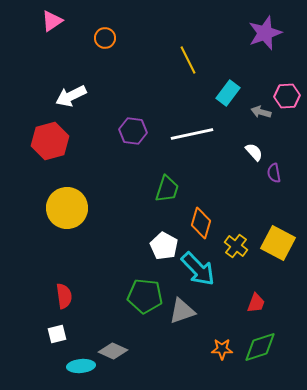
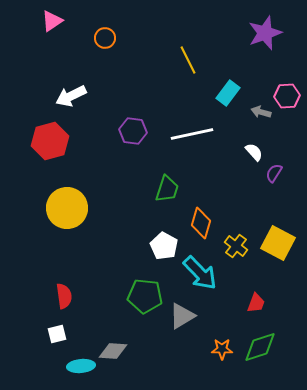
purple semicircle: rotated 42 degrees clockwise
cyan arrow: moved 2 px right, 4 px down
gray triangle: moved 5 px down; rotated 12 degrees counterclockwise
gray diamond: rotated 20 degrees counterclockwise
